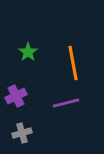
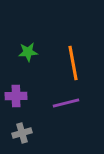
green star: rotated 30 degrees clockwise
purple cross: rotated 25 degrees clockwise
